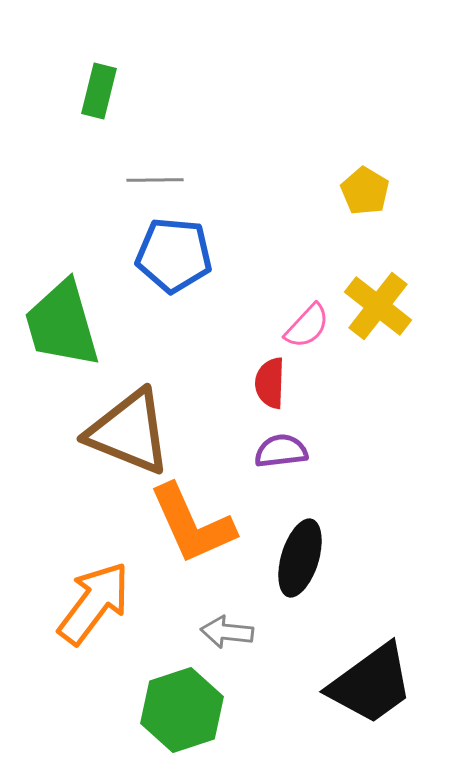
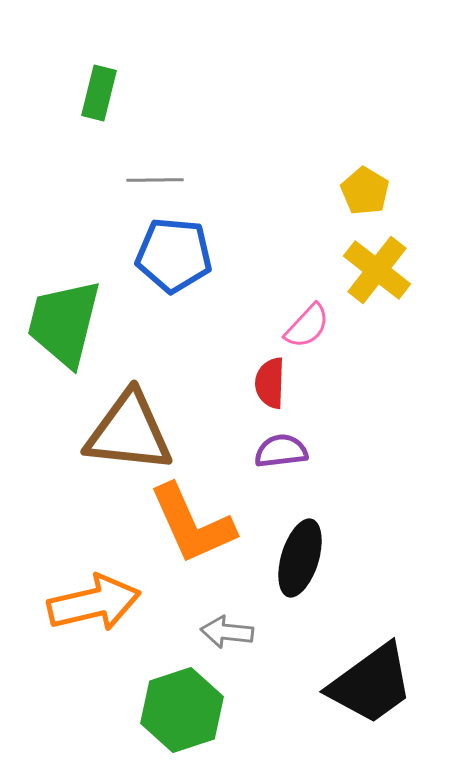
green rectangle: moved 2 px down
yellow cross: moved 1 px left, 36 px up
green trapezoid: moved 2 px right, 1 px up; rotated 30 degrees clockwise
brown triangle: rotated 16 degrees counterclockwise
orange arrow: rotated 40 degrees clockwise
